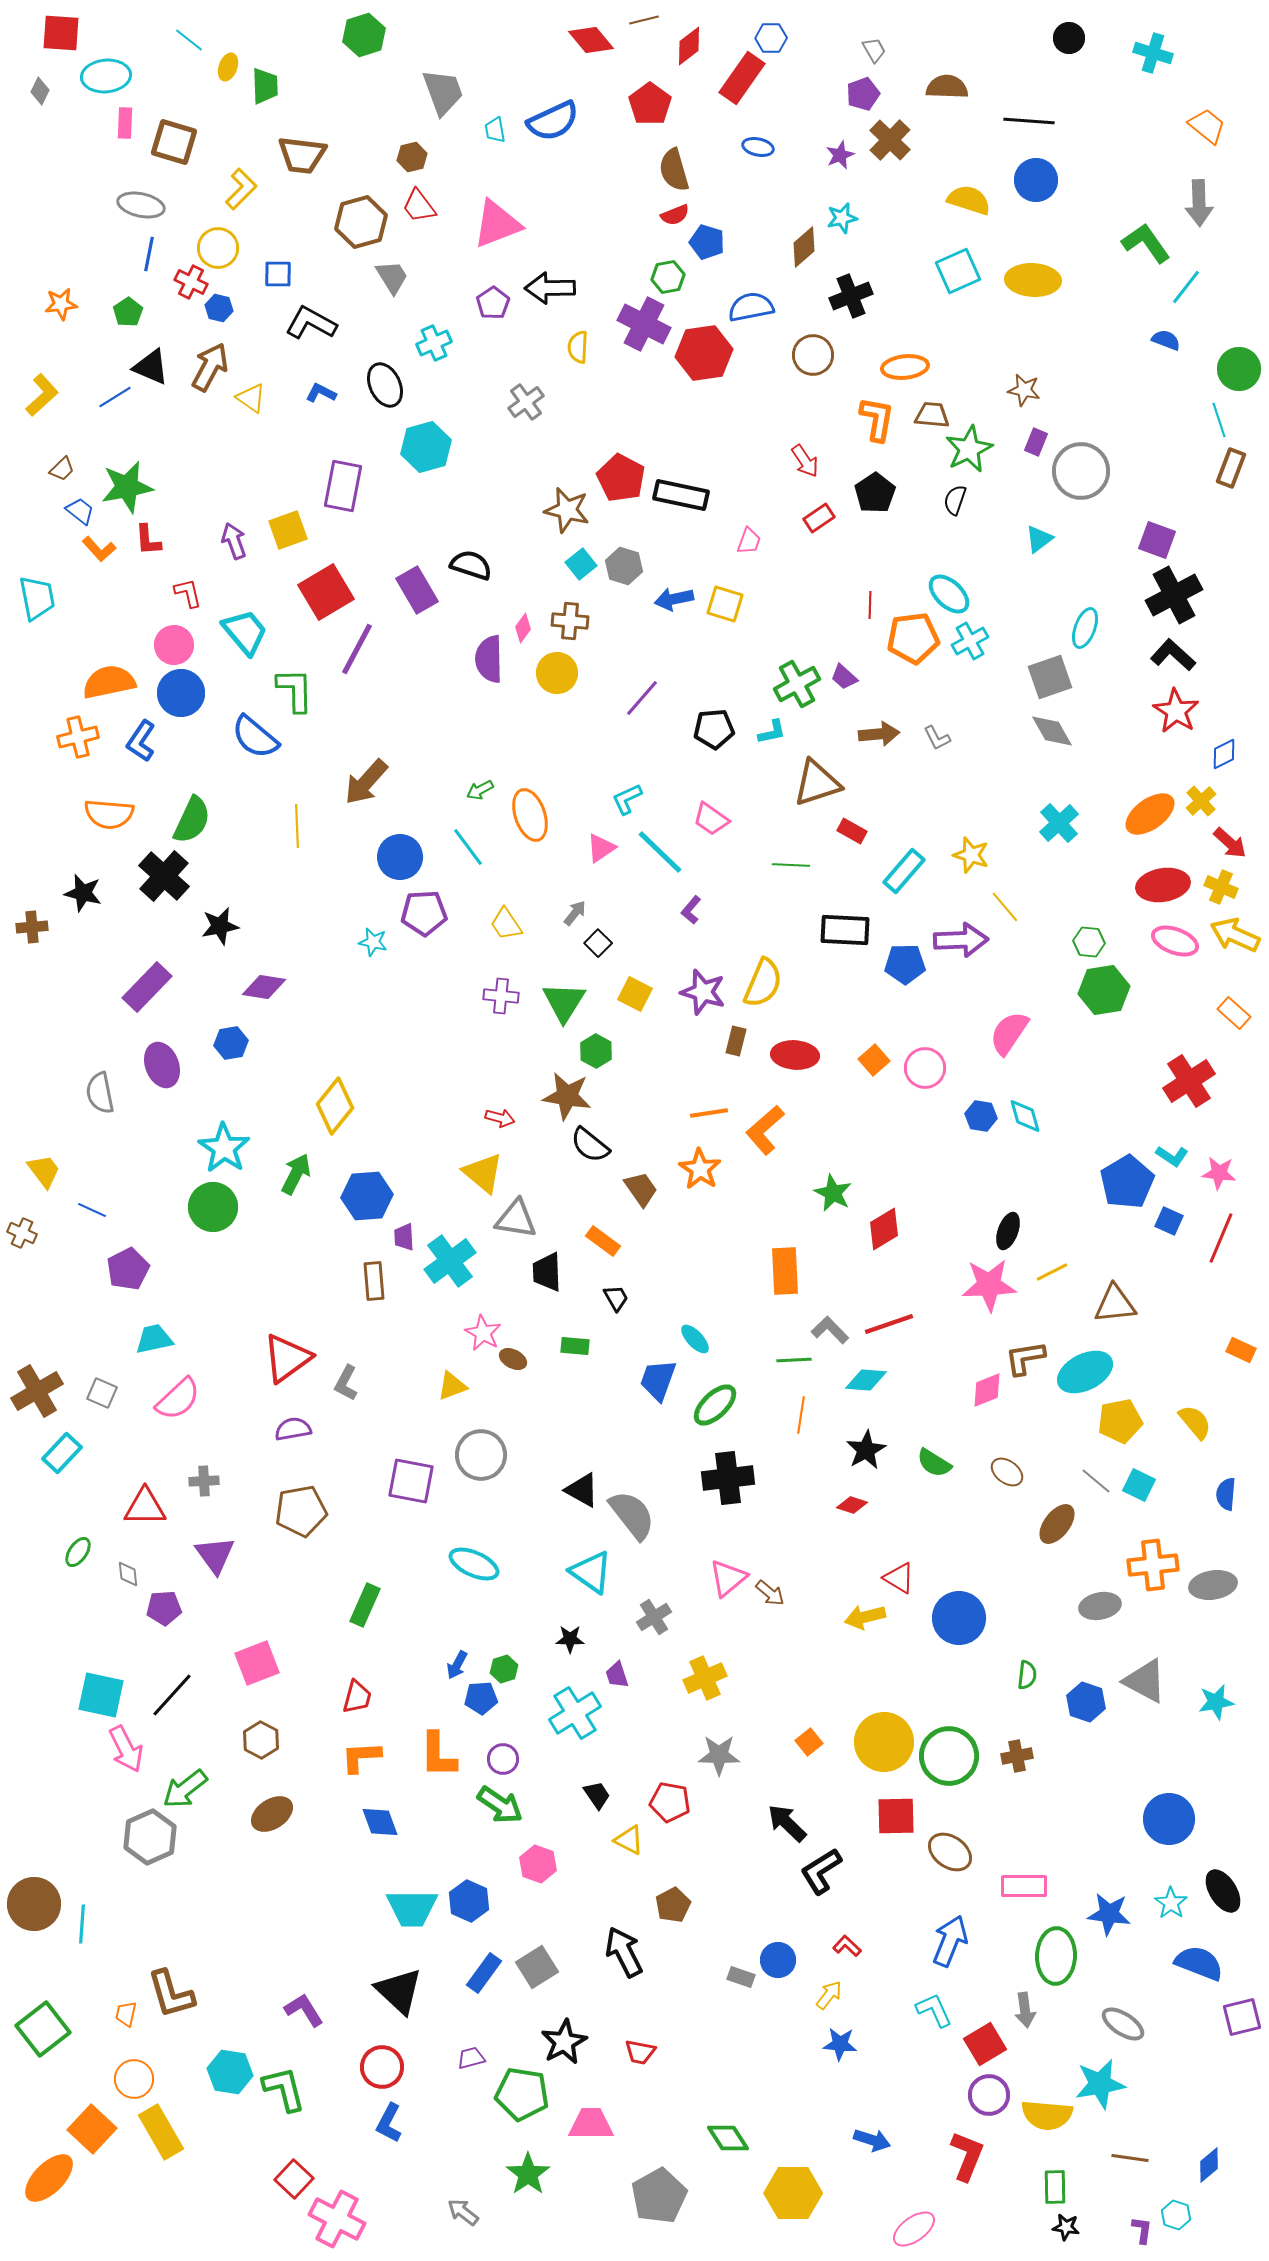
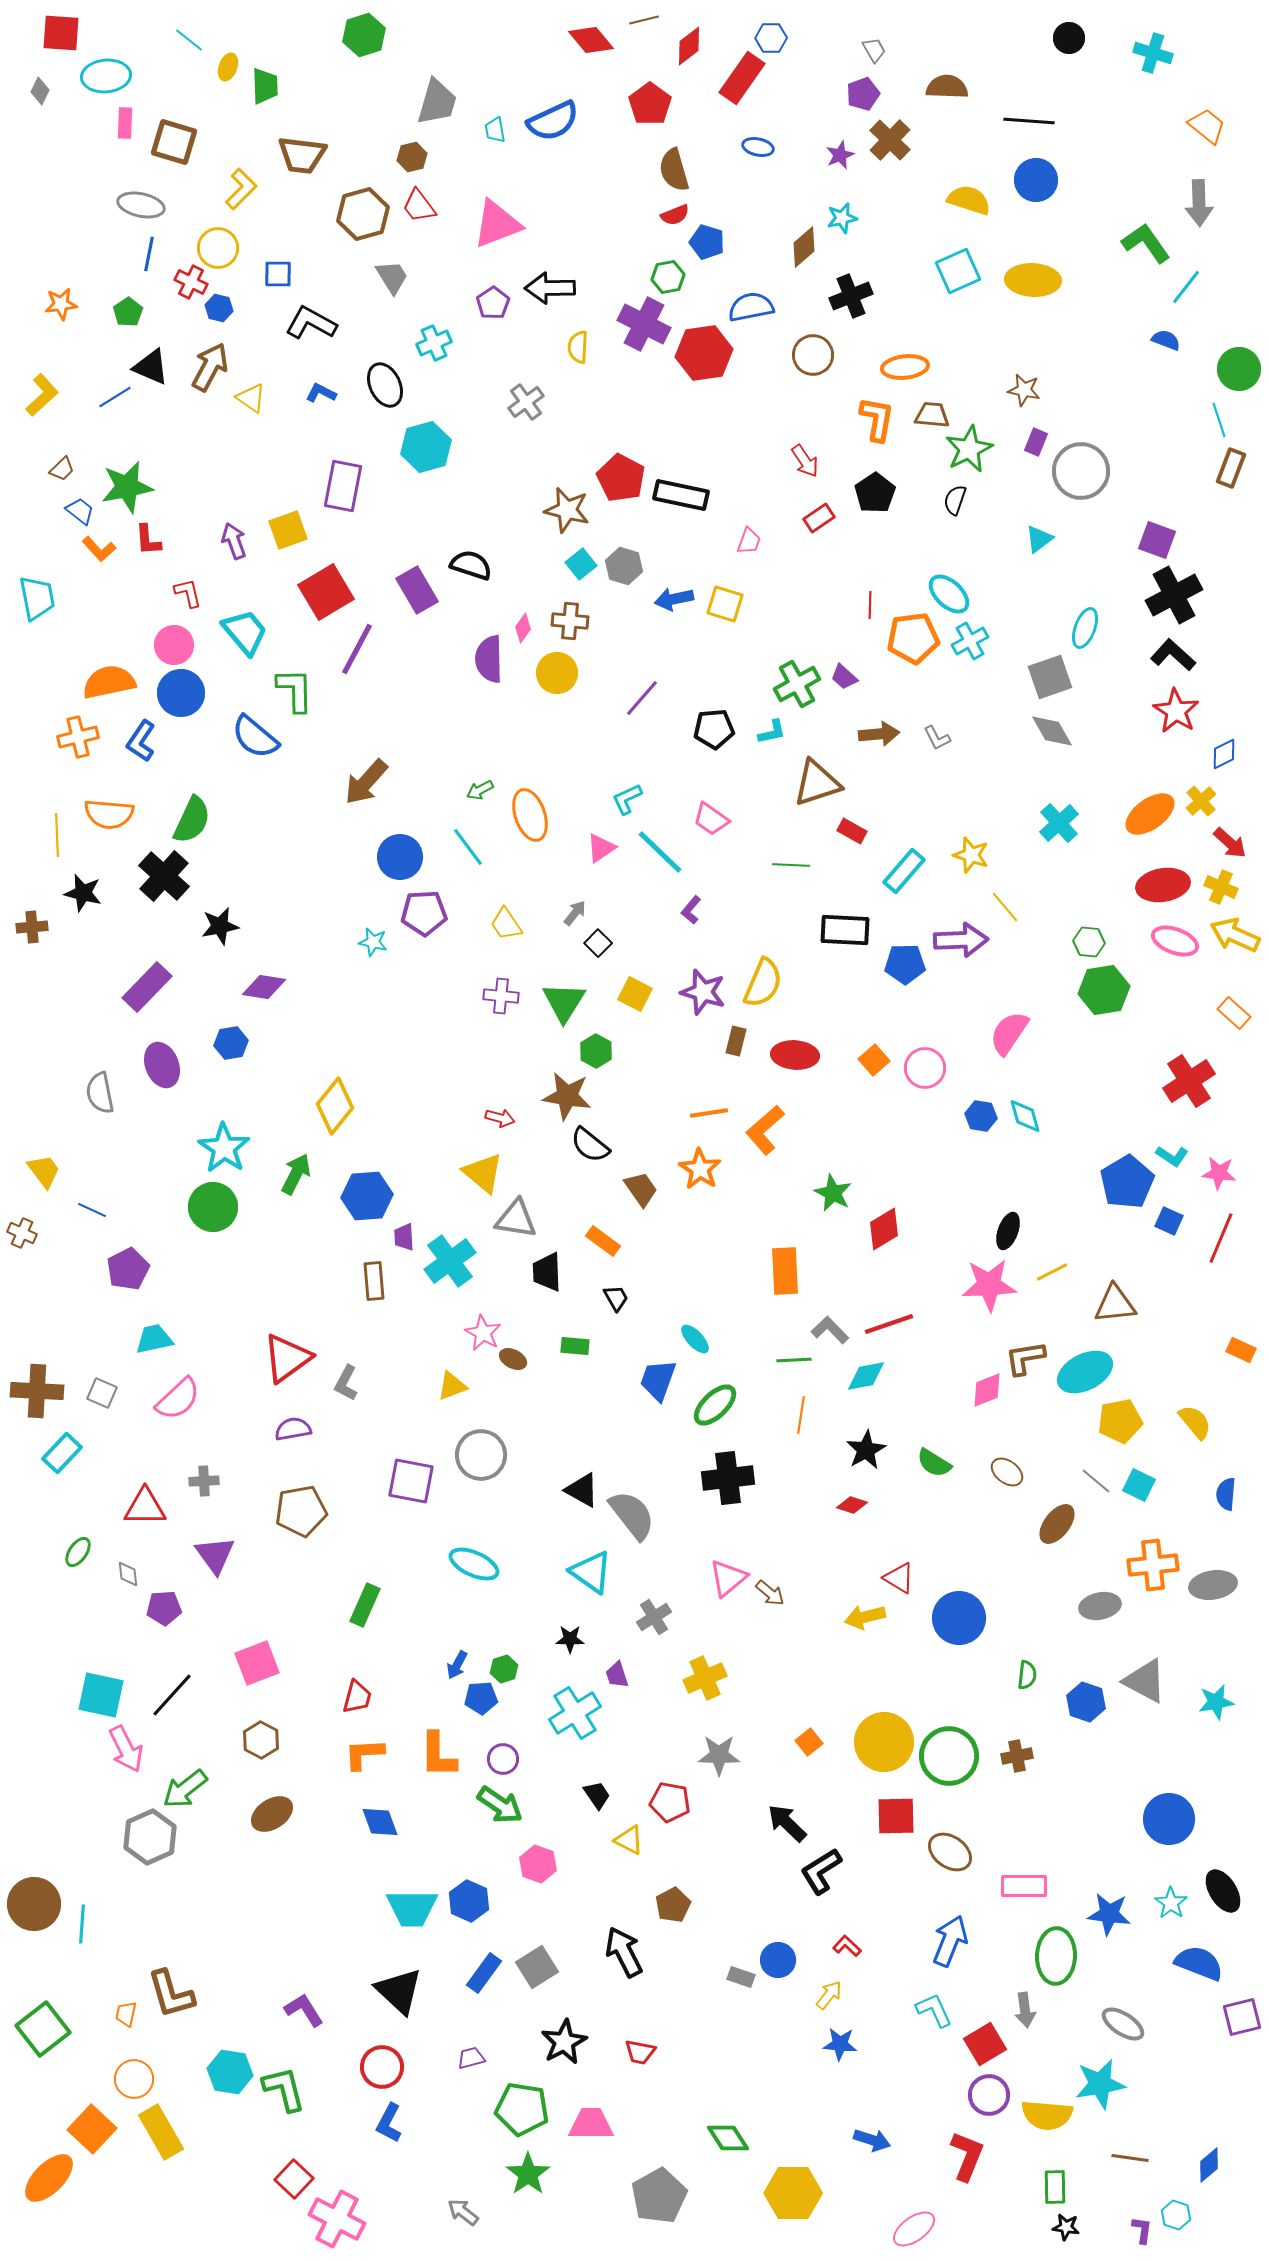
gray trapezoid at (443, 92): moved 6 px left, 10 px down; rotated 36 degrees clockwise
brown hexagon at (361, 222): moved 2 px right, 8 px up
yellow line at (297, 826): moved 240 px left, 9 px down
cyan diamond at (866, 1380): moved 4 px up; rotated 15 degrees counterclockwise
brown cross at (37, 1391): rotated 33 degrees clockwise
orange L-shape at (361, 1757): moved 3 px right, 3 px up
green pentagon at (522, 2094): moved 15 px down
